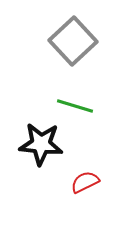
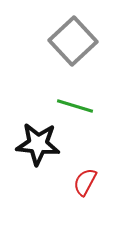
black star: moved 3 px left
red semicircle: rotated 36 degrees counterclockwise
